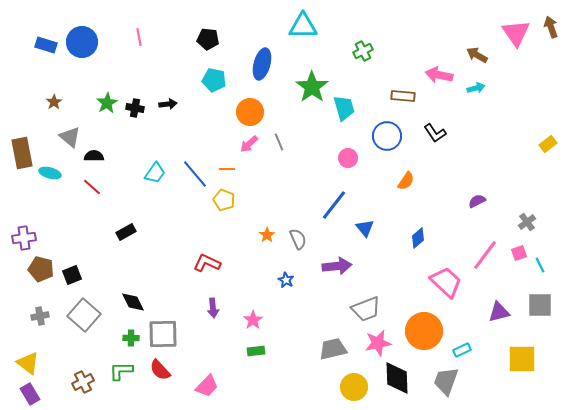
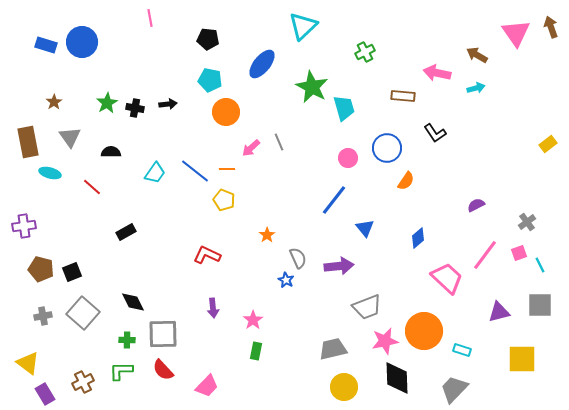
cyan triangle at (303, 26): rotated 44 degrees counterclockwise
pink line at (139, 37): moved 11 px right, 19 px up
green cross at (363, 51): moved 2 px right, 1 px down
blue ellipse at (262, 64): rotated 24 degrees clockwise
pink arrow at (439, 75): moved 2 px left, 2 px up
cyan pentagon at (214, 80): moved 4 px left
green star at (312, 87): rotated 8 degrees counterclockwise
orange circle at (250, 112): moved 24 px left
blue circle at (387, 136): moved 12 px down
gray triangle at (70, 137): rotated 15 degrees clockwise
pink arrow at (249, 144): moved 2 px right, 4 px down
brown rectangle at (22, 153): moved 6 px right, 11 px up
black semicircle at (94, 156): moved 17 px right, 4 px up
blue line at (195, 174): moved 3 px up; rotated 12 degrees counterclockwise
purple semicircle at (477, 201): moved 1 px left, 4 px down
blue line at (334, 205): moved 5 px up
purple cross at (24, 238): moved 12 px up
gray semicircle at (298, 239): moved 19 px down
red L-shape at (207, 263): moved 8 px up
purple arrow at (337, 266): moved 2 px right
black square at (72, 275): moved 3 px up
pink trapezoid at (446, 282): moved 1 px right, 4 px up
gray trapezoid at (366, 309): moved 1 px right, 2 px up
gray square at (84, 315): moved 1 px left, 2 px up
gray cross at (40, 316): moved 3 px right
green cross at (131, 338): moved 4 px left, 2 px down
pink star at (378, 343): moved 7 px right, 2 px up
cyan rectangle at (462, 350): rotated 42 degrees clockwise
green rectangle at (256, 351): rotated 72 degrees counterclockwise
red semicircle at (160, 370): moved 3 px right
gray trapezoid at (446, 381): moved 8 px right, 8 px down; rotated 24 degrees clockwise
yellow circle at (354, 387): moved 10 px left
purple rectangle at (30, 394): moved 15 px right
